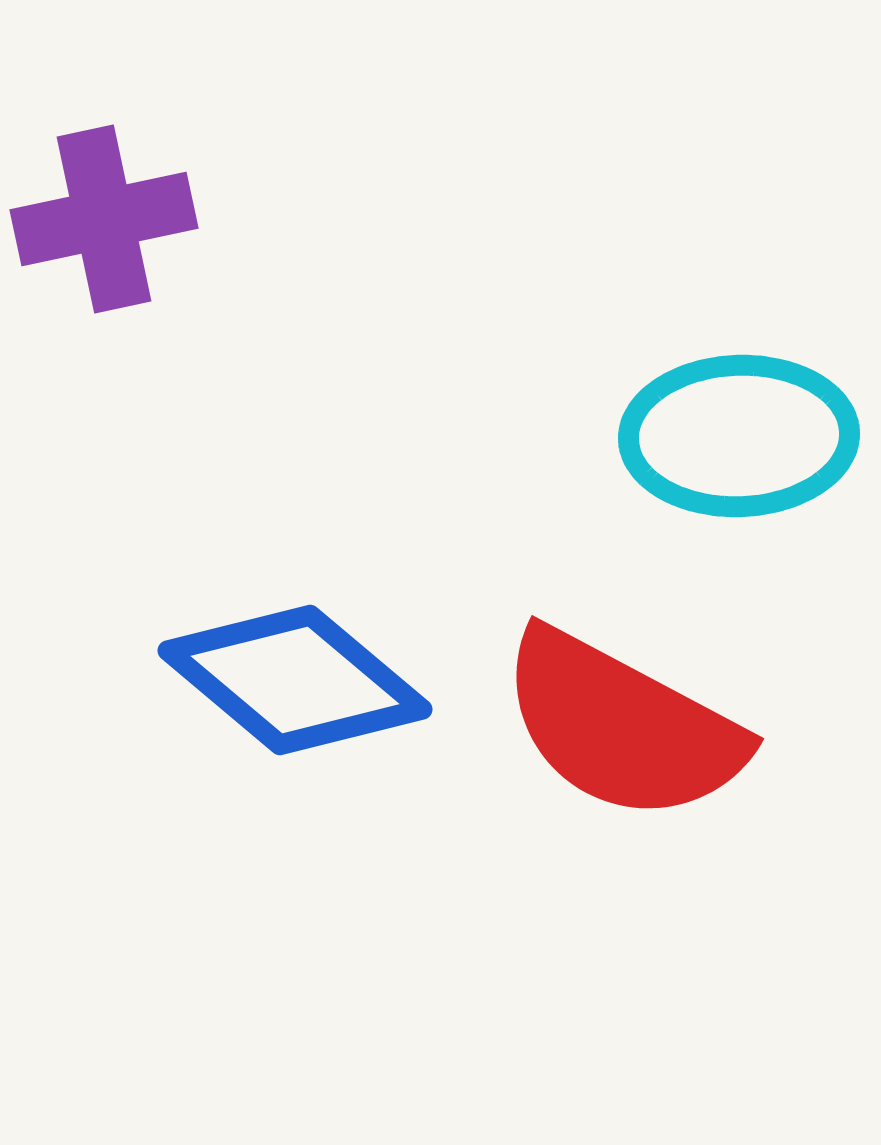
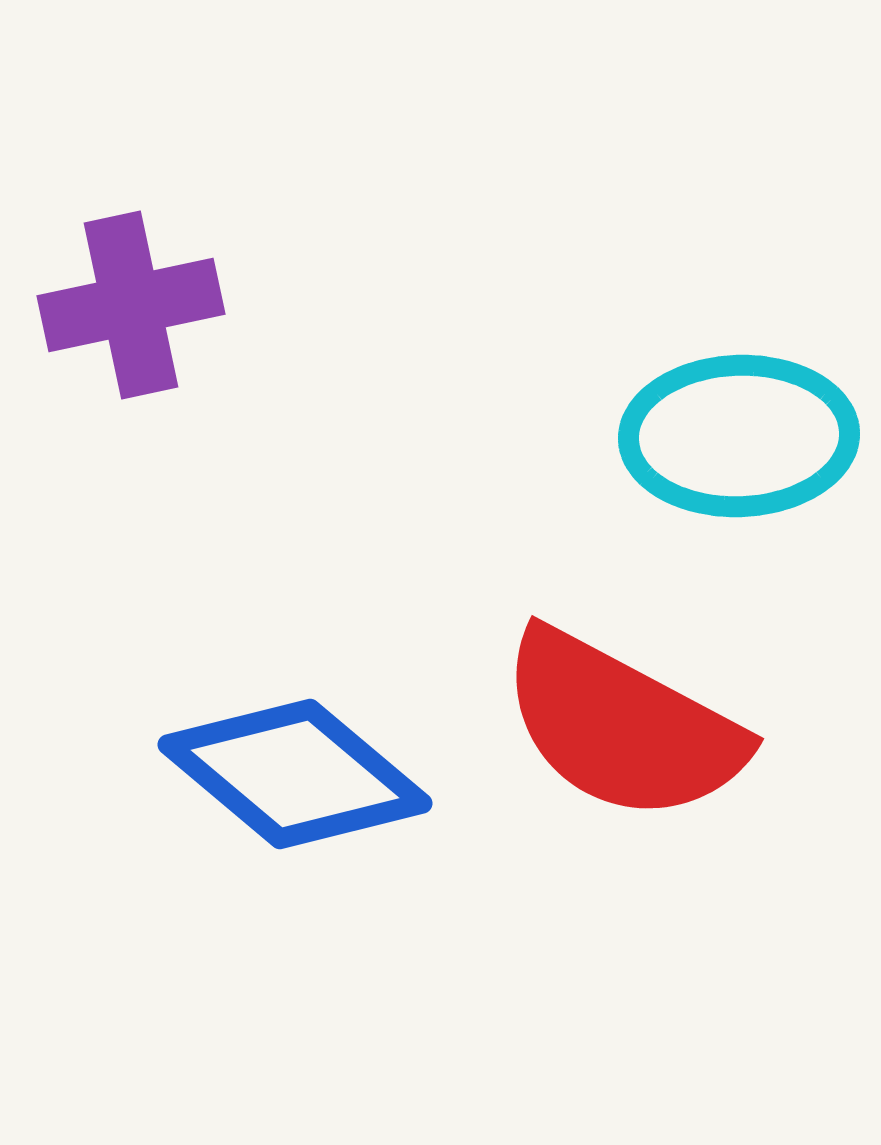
purple cross: moved 27 px right, 86 px down
blue diamond: moved 94 px down
